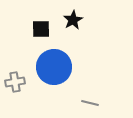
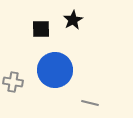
blue circle: moved 1 px right, 3 px down
gray cross: moved 2 px left; rotated 18 degrees clockwise
